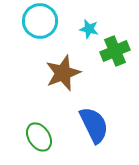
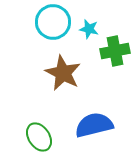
cyan circle: moved 13 px right, 1 px down
green cross: rotated 12 degrees clockwise
brown star: rotated 24 degrees counterclockwise
blue semicircle: rotated 78 degrees counterclockwise
